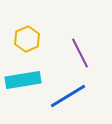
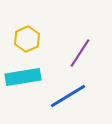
purple line: rotated 60 degrees clockwise
cyan rectangle: moved 3 px up
